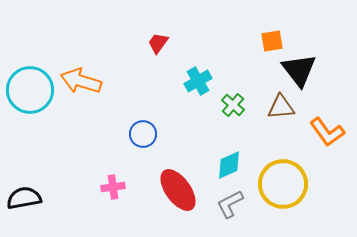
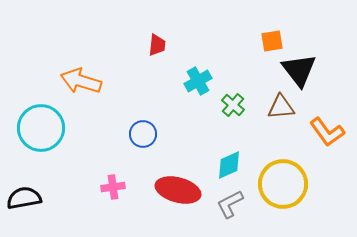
red trapezoid: moved 1 px left, 2 px down; rotated 150 degrees clockwise
cyan circle: moved 11 px right, 38 px down
red ellipse: rotated 39 degrees counterclockwise
